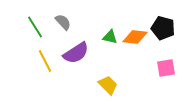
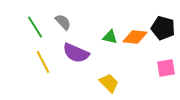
purple semicircle: rotated 56 degrees clockwise
yellow line: moved 2 px left, 1 px down
yellow trapezoid: moved 1 px right, 2 px up
